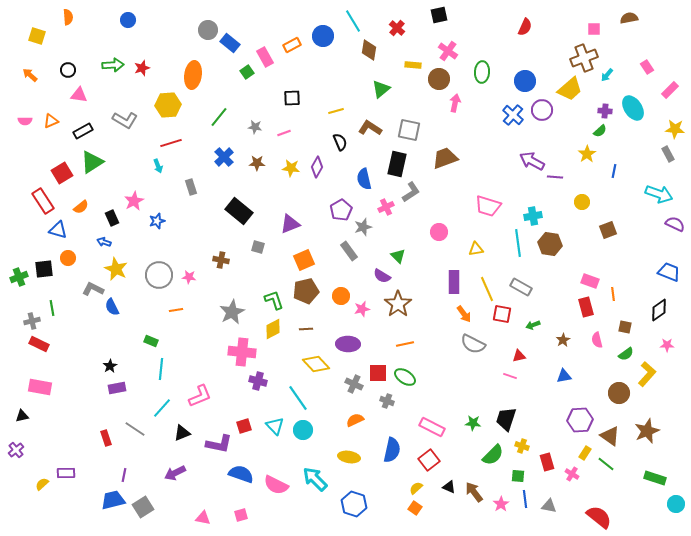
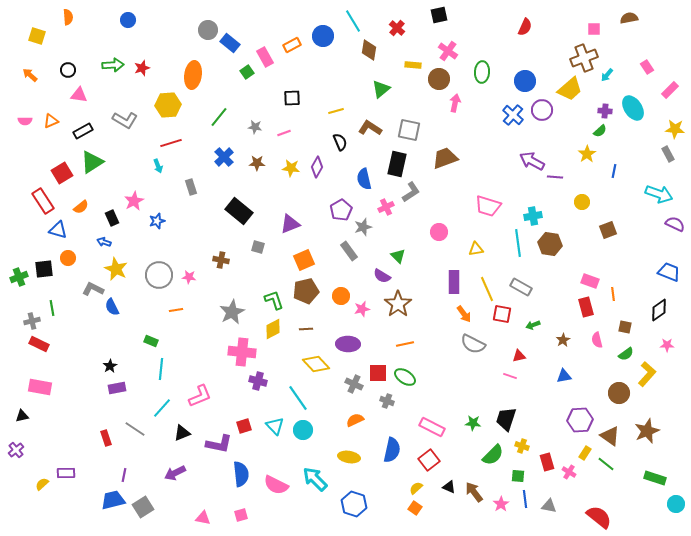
blue semicircle at (241, 474): rotated 65 degrees clockwise
pink cross at (572, 474): moved 3 px left, 2 px up
